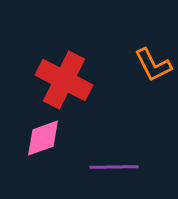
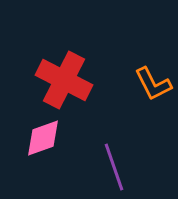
orange L-shape: moved 19 px down
purple line: rotated 72 degrees clockwise
